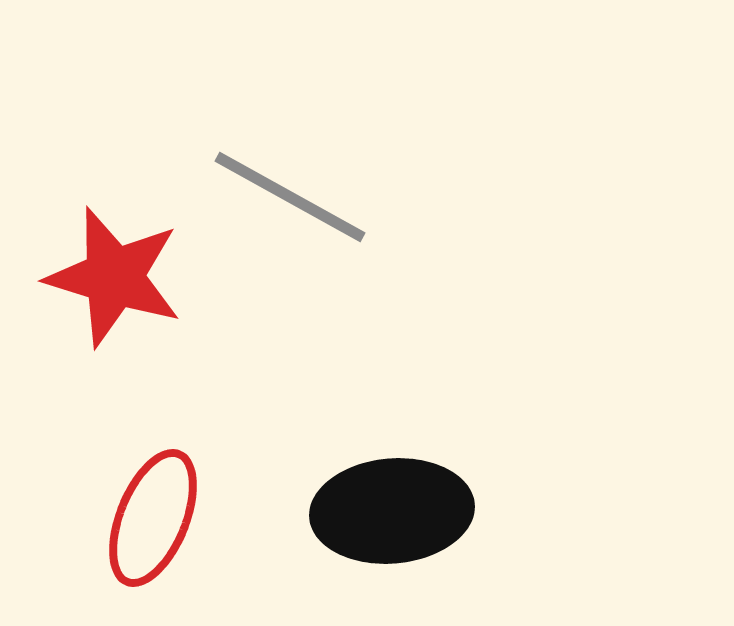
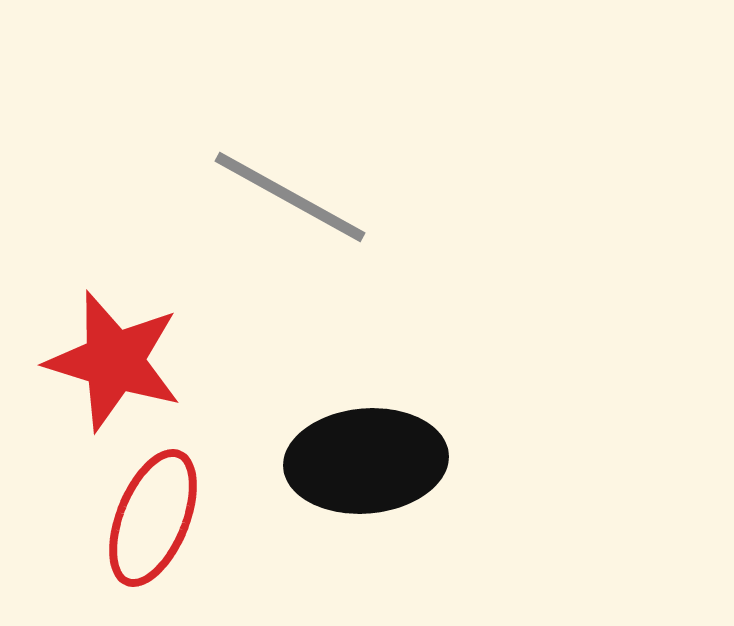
red star: moved 84 px down
black ellipse: moved 26 px left, 50 px up
